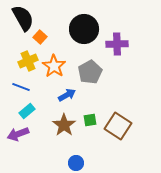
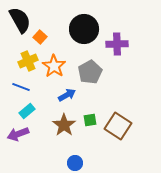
black semicircle: moved 3 px left, 2 px down
blue circle: moved 1 px left
